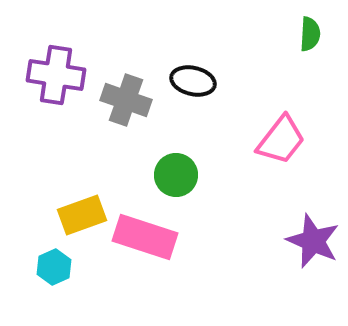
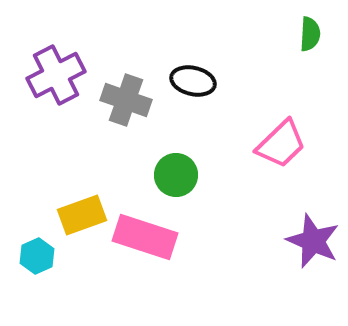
purple cross: rotated 36 degrees counterclockwise
pink trapezoid: moved 4 px down; rotated 8 degrees clockwise
cyan hexagon: moved 17 px left, 11 px up
